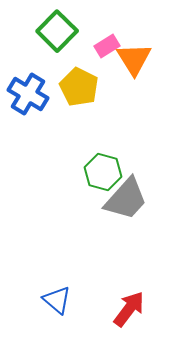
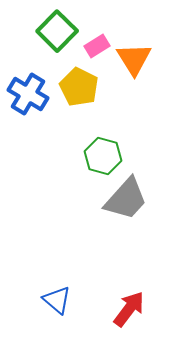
pink rectangle: moved 10 px left
green hexagon: moved 16 px up
